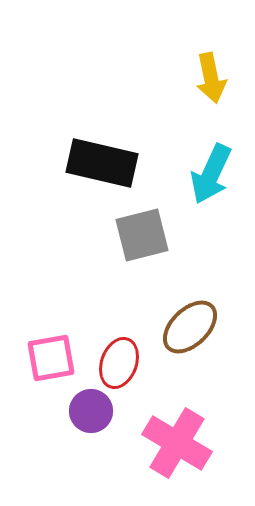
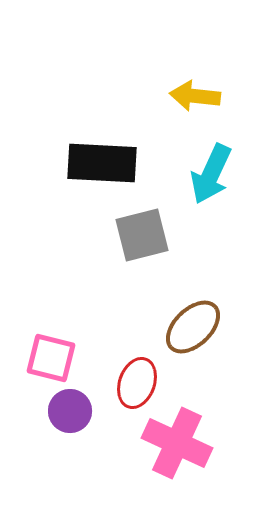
yellow arrow: moved 16 px left, 18 px down; rotated 108 degrees clockwise
black rectangle: rotated 10 degrees counterclockwise
brown ellipse: moved 3 px right
pink square: rotated 24 degrees clockwise
red ellipse: moved 18 px right, 20 px down
purple circle: moved 21 px left
pink cross: rotated 6 degrees counterclockwise
